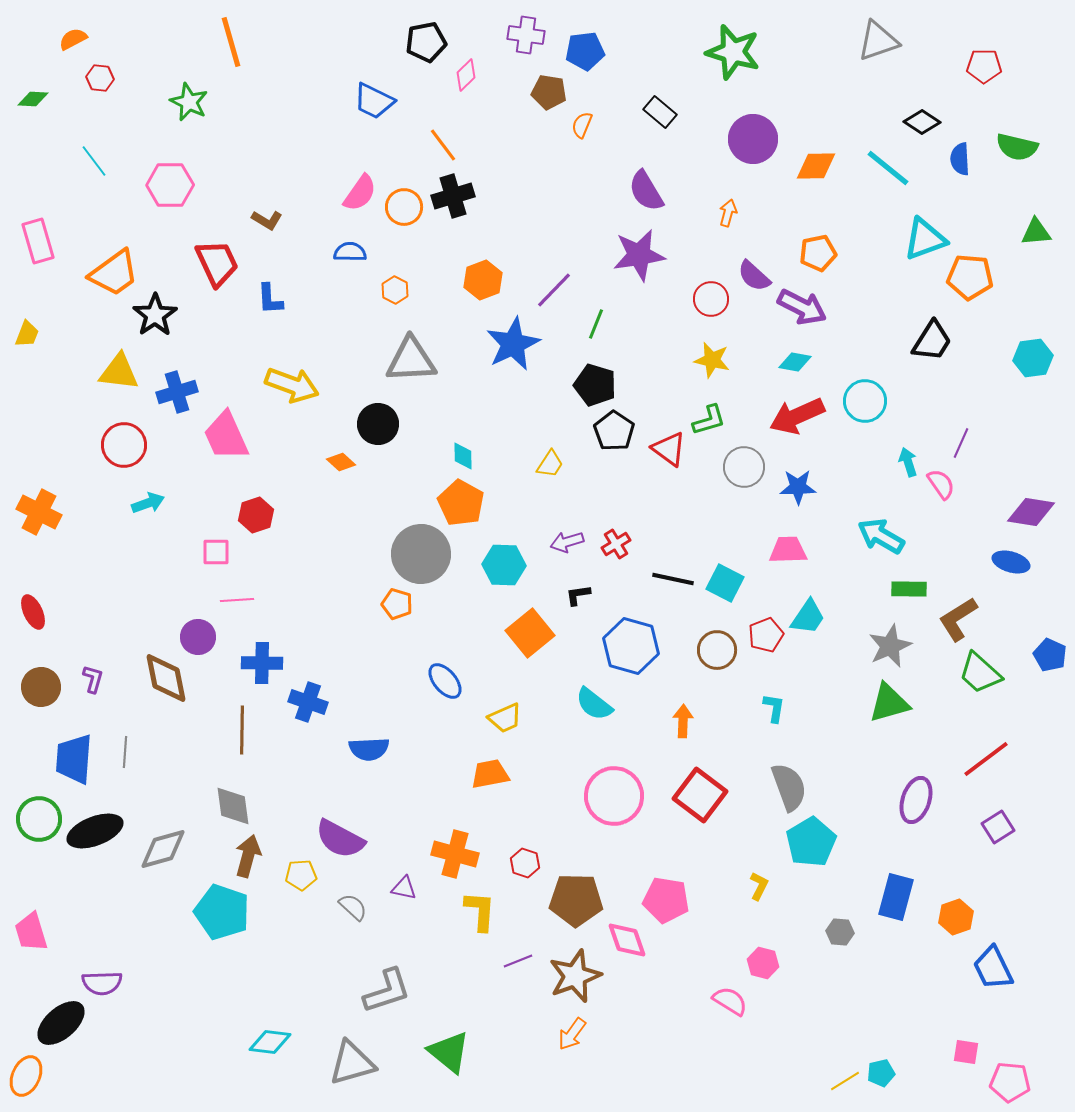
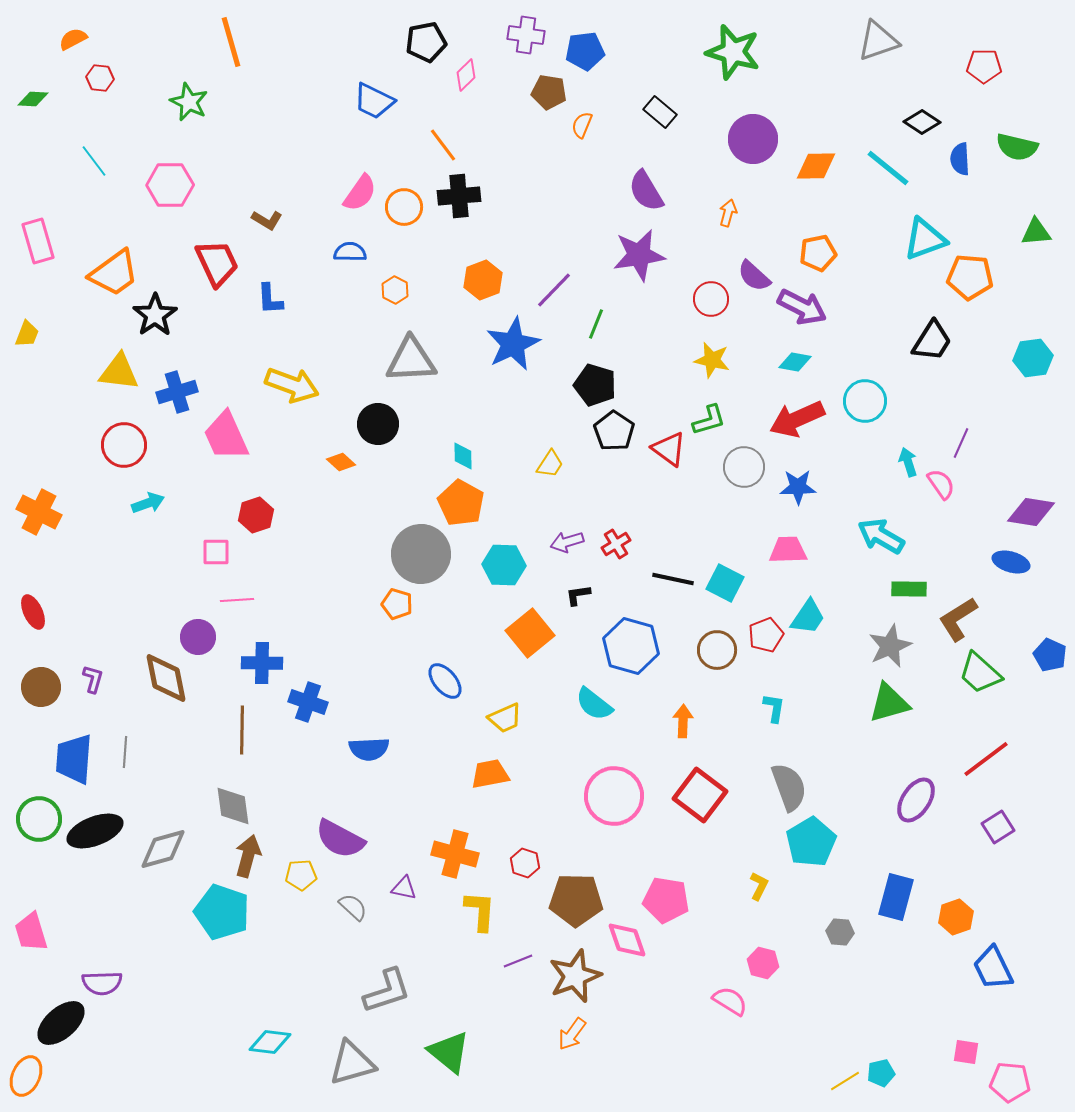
black cross at (453, 196): moved 6 px right; rotated 12 degrees clockwise
red arrow at (797, 416): moved 3 px down
purple ellipse at (916, 800): rotated 15 degrees clockwise
